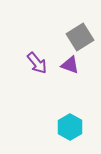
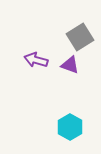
purple arrow: moved 1 px left, 3 px up; rotated 145 degrees clockwise
